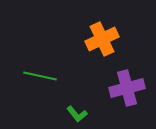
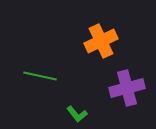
orange cross: moved 1 px left, 2 px down
